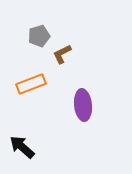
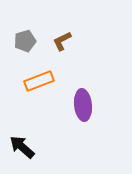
gray pentagon: moved 14 px left, 5 px down
brown L-shape: moved 13 px up
orange rectangle: moved 8 px right, 3 px up
